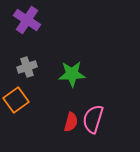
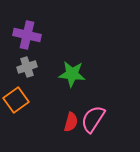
purple cross: moved 15 px down; rotated 20 degrees counterclockwise
green star: rotated 8 degrees clockwise
pink semicircle: rotated 16 degrees clockwise
